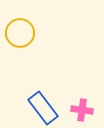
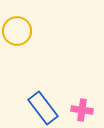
yellow circle: moved 3 px left, 2 px up
